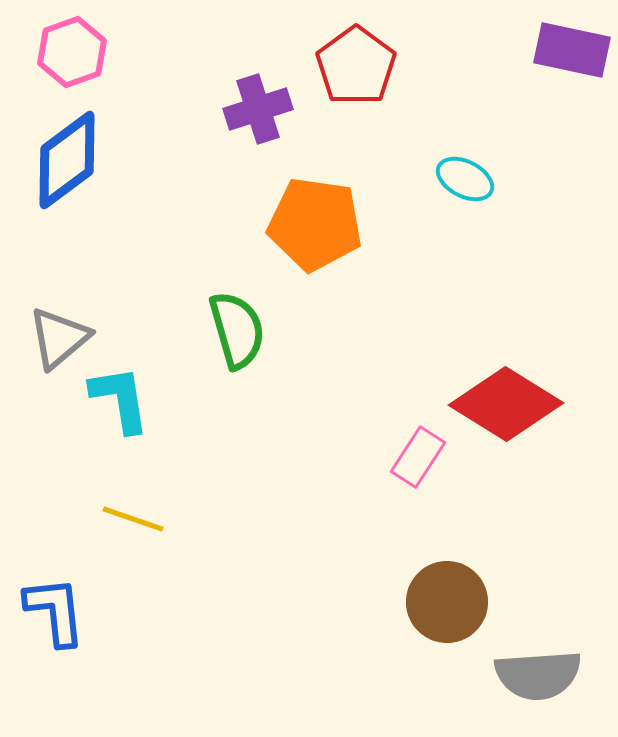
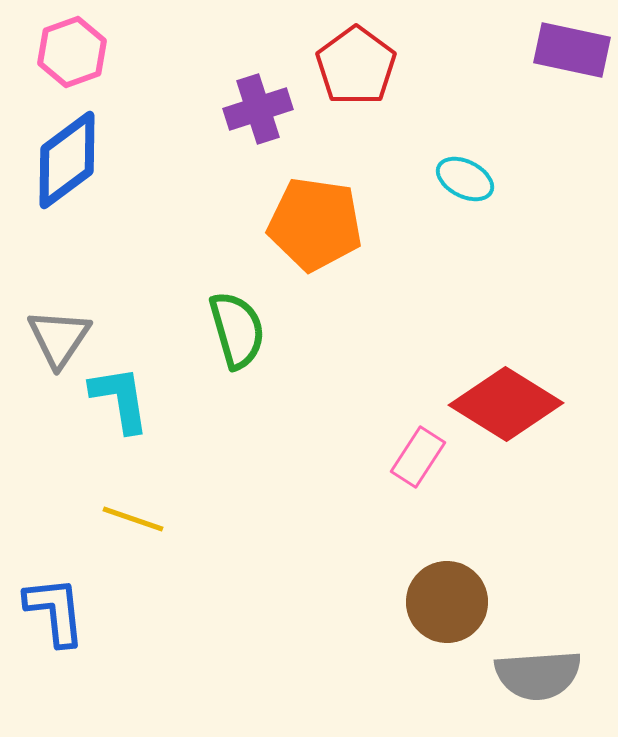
gray triangle: rotated 16 degrees counterclockwise
